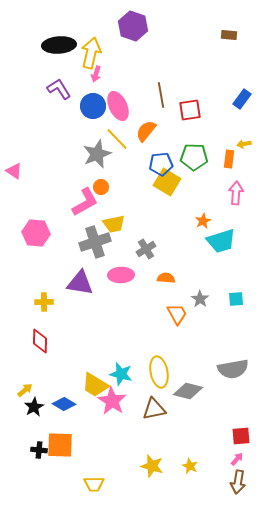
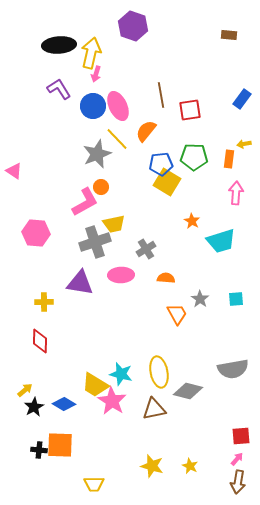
orange star at (203, 221): moved 11 px left; rotated 14 degrees counterclockwise
